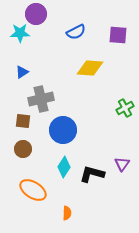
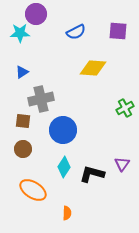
purple square: moved 4 px up
yellow diamond: moved 3 px right
